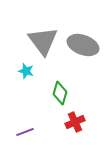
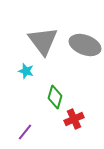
gray ellipse: moved 2 px right
green diamond: moved 5 px left, 4 px down
red cross: moved 1 px left, 3 px up
purple line: rotated 30 degrees counterclockwise
